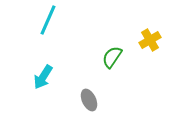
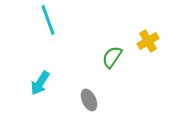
cyan line: rotated 44 degrees counterclockwise
yellow cross: moved 2 px left, 1 px down
cyan arrow: moved 3 px left, 6 px down
